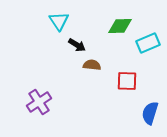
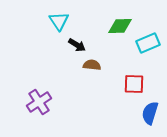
red square: moved 7 px right, 3 px down
